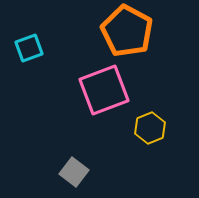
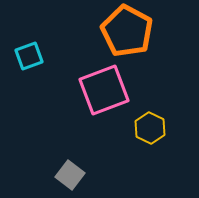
cyan square: moved 8 px down
yellow hexagon: rotated 12 degrees counterclockwise
gray square: moved 4 px left, 3 px down
